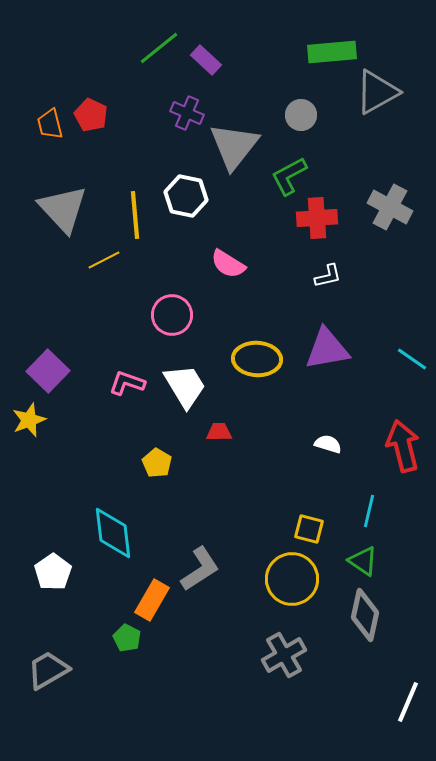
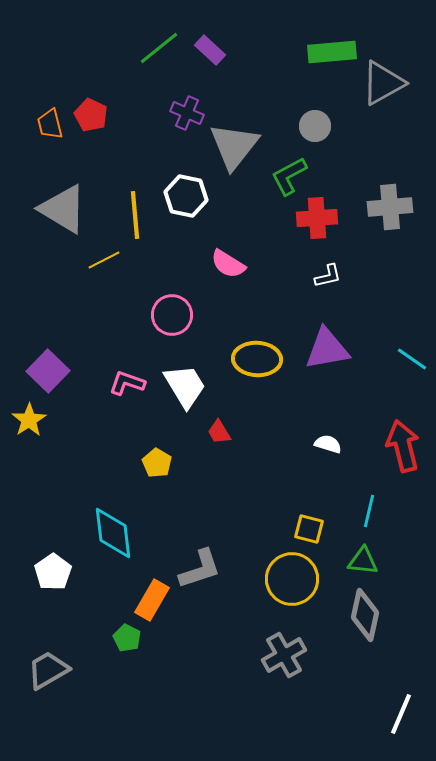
purple rectangle at (206, 60): moved 4 px right, 10 px up
gray triangle at (377, 92): moved 6 px right, 9 px up
gray circle at (301, 115): moved 14 px right, 11 px down
gray cross at (390, 207): rotated 33 degrees counterclockwise
gray triangle at (63, 209): rotated 16 degrees counterclockwise
yellow star at (29, 420): rotated 12 degrees counterclockwise
red trapezoid at (219, 432): rotated 120 degrees counterclockwise
green triangle at (363, 561): rotated 28 degrees counterclockwise
gray L-shape at (200, 569): rotated 15 degrees clockwise
white line at (408, 702): moved 7 px left, 12 px down
